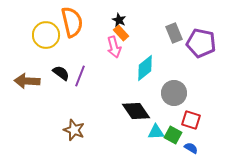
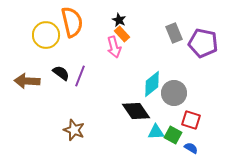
orange rectangle: moved 1 px right, 1 px down
purple pentagon: moved 2 px right
cyan diamond: moved 7 px right, 16 px down
